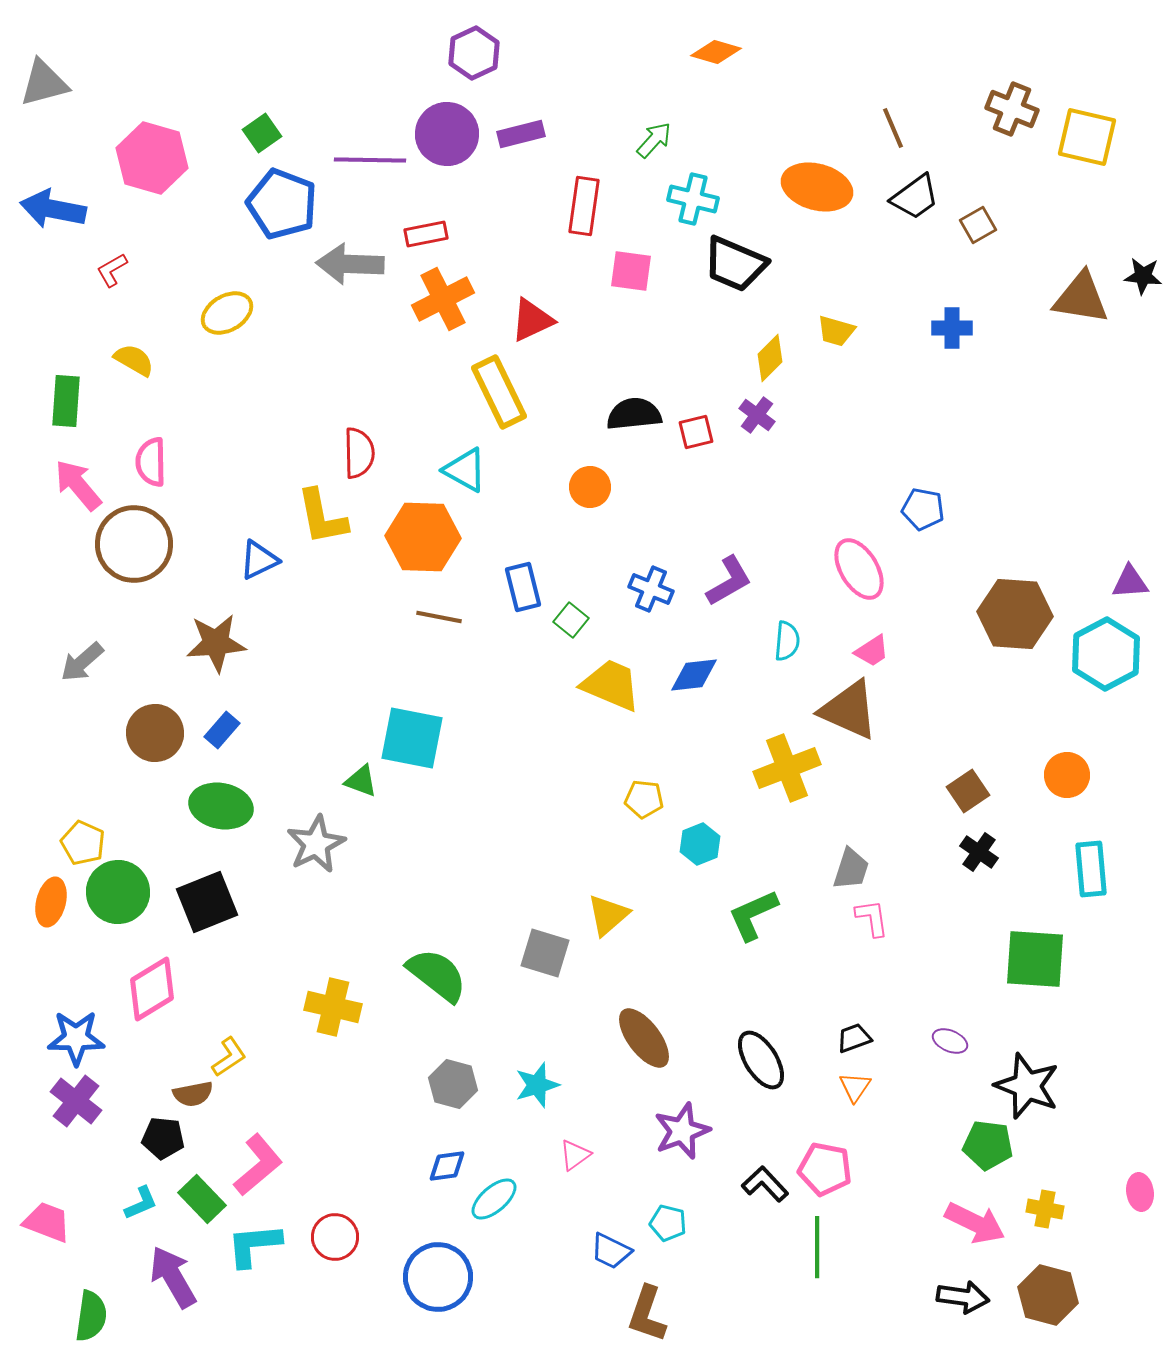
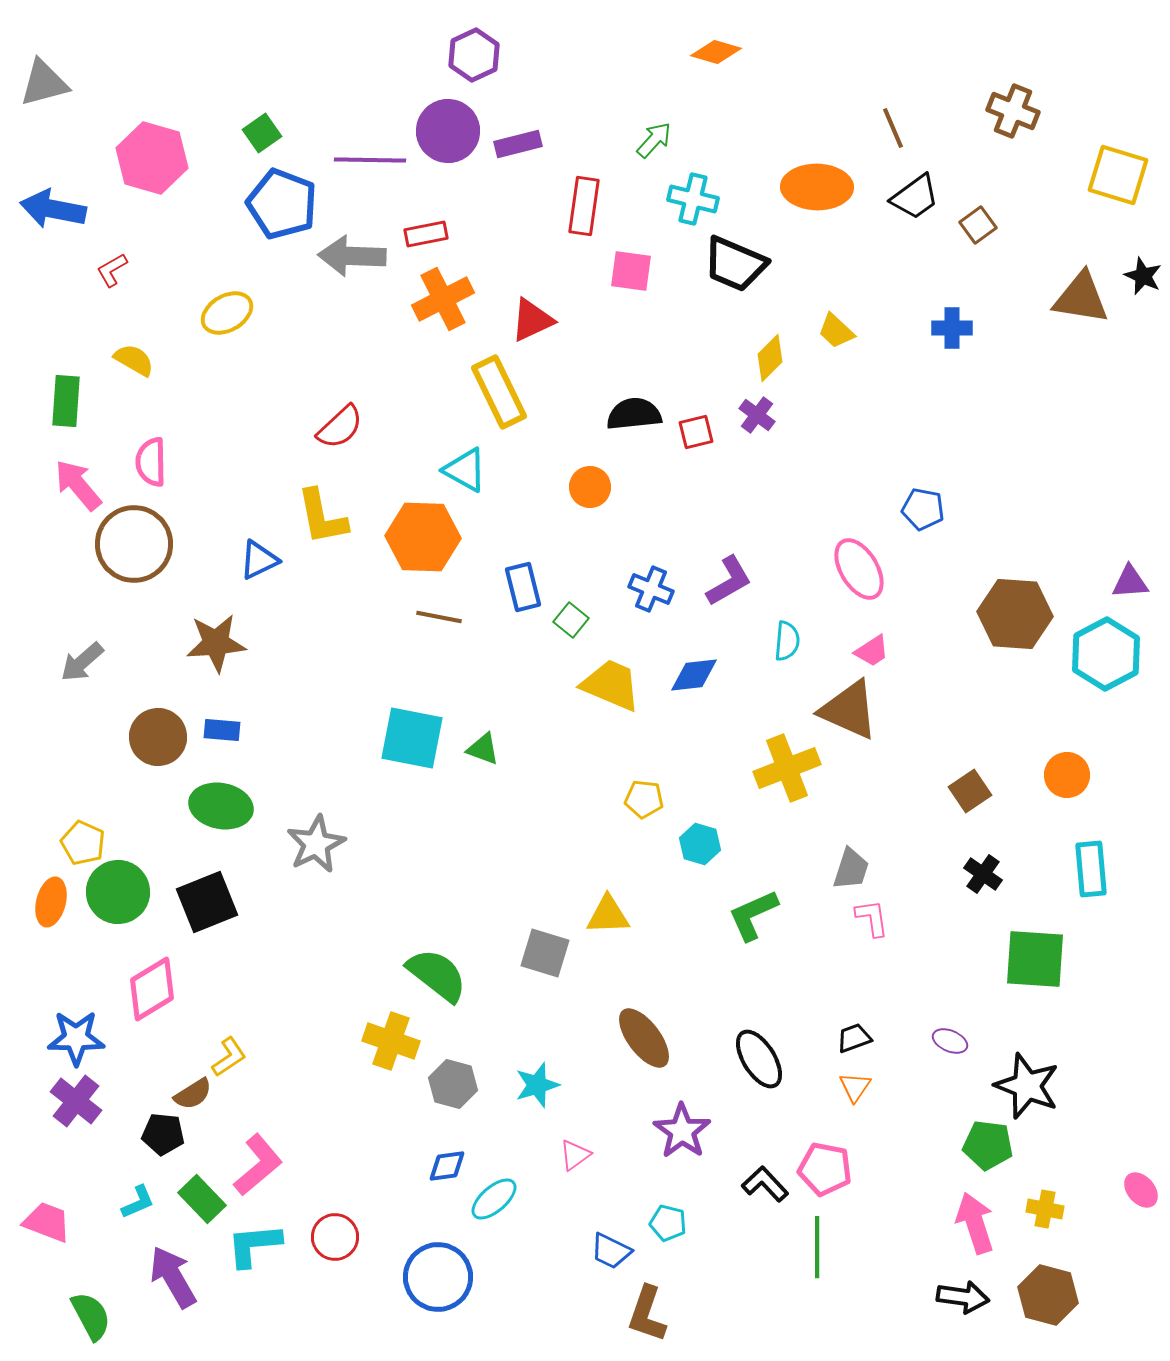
purple hexagon at (474, 53): moved 2 px down
brown cross at (1012, 109): moved 1 px right, 2 px down
purple circle at (447, 134): moved 1 px right, 3 px up
purple rectangle at (521, 134): moved 3 px left, 10 px down
yellow square at (1087, 137): moved 31 px right, 38 px down; rotated 4 degrees clockwise
orange ellipse at (817, 187): rotated 14 degrees counterclockwise
brown square at (978, 225): rotated 6 degrees counterclockwise
gray arrow at (350, 264): moved 2 px right, 8 px up
black star at (1143, 276): rotated 18 degrees clockwise
yellow trapezoid at (836, 331): rotated 27 degrees clockwise
red semicircle at (359, 453): moved 19 px left, 26 px up; rotated 48 degrees clockwise
blue rectangle at (222, 730): rotated 54 degrees clockwise
brown circle at (155, 733): moved 3 px right, 4 px down
green triangle at (361, 781): moved 122 px right, 32 px up
brown square at (968, 791): moved 2 px right
cyan hexagon at (700, 844): rotated 21 degrees counterclockwise
black cross at (979, 852): moved 4 px right, 22 px down
yellow triangle at (608, 915): rotated 39 degrees clockwise
yellow cross at (333, 1007): moved 58 px right, 34 px down; rotated 6 degrees clockwise
black ellipse at (761, 1060): moved 2 px left, 1 px up
brown semicircle at (193, 1094): rotated 21 degrees counterclockwise
purple star at (682, 1131): rotated 16 degrees counterclockwise
black pentagon at (163, 1138): moved 4 px up
pink ellipse at (1140, 1192): moved 1 px right, 2 px up; rotated 33 degrees counterclockwise
cyan L-shape at (141, 1203): moved 3 px left, 1 px up
pink arrow at (975, 1223): rotated 134 degrees counterclockwise
green semicircle at (91, 1316): rotated 36 degrees counterclockwise
